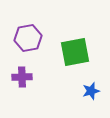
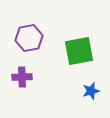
purple hexagon: moved 1 px right
green square: moved 4 px right, 1 px up
